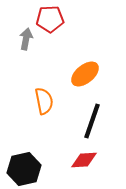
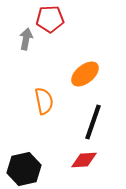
black line: moved 1 px right, 1 px down
